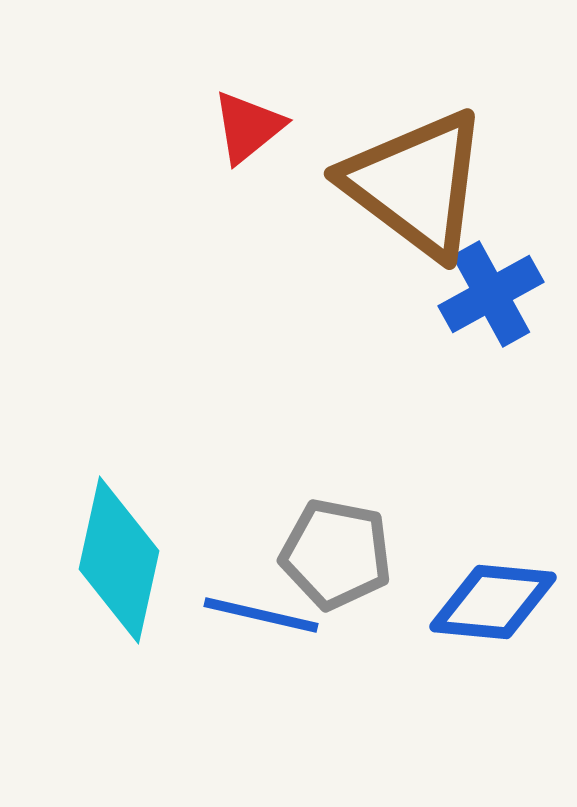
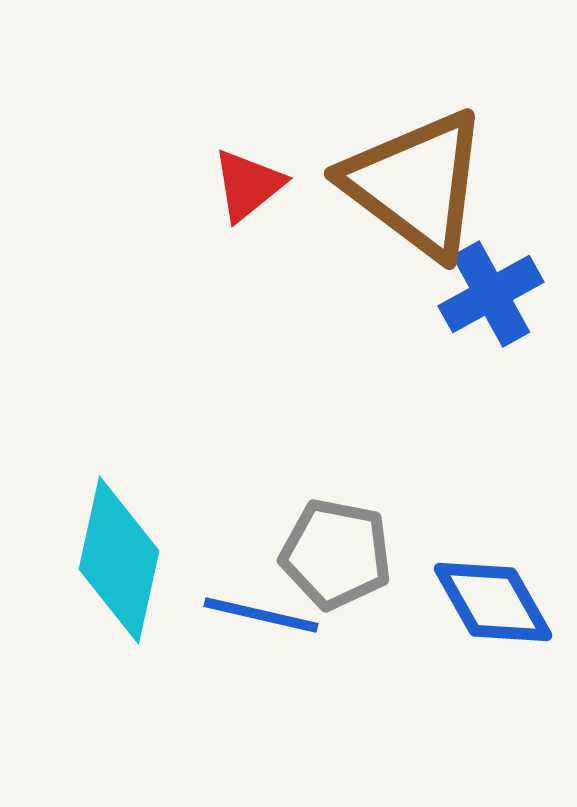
red triangle: moved 58 px down
blue diamond: rotated 55 degrees clockwise
